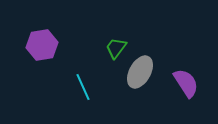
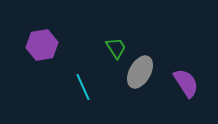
green trapezoid: rotated 110 degrees clockwise
